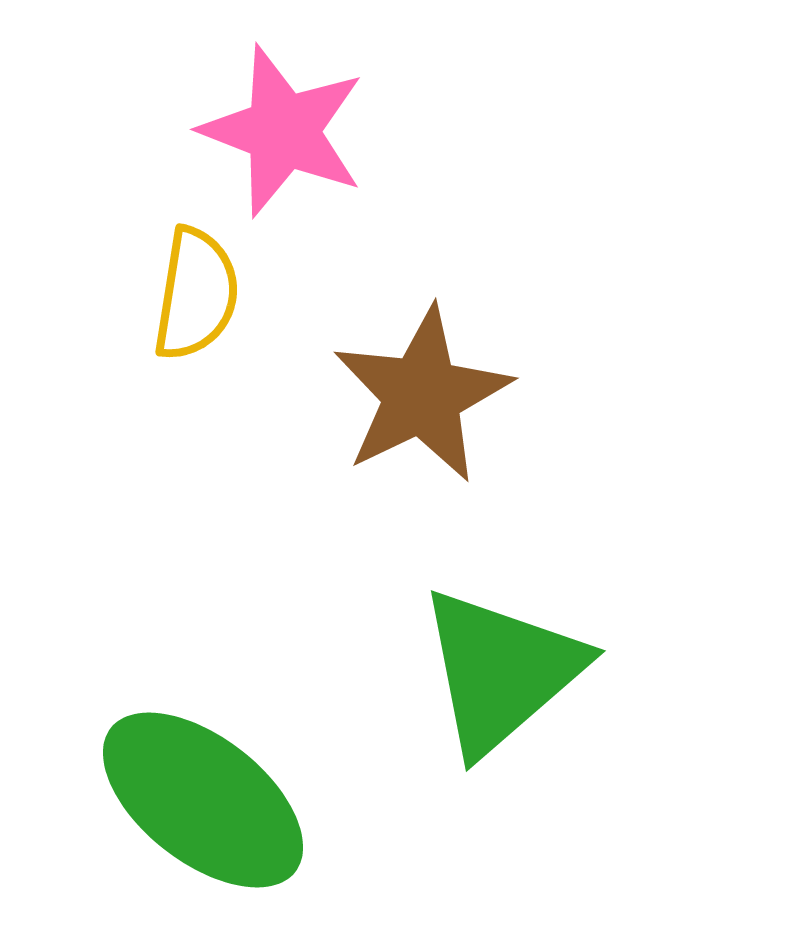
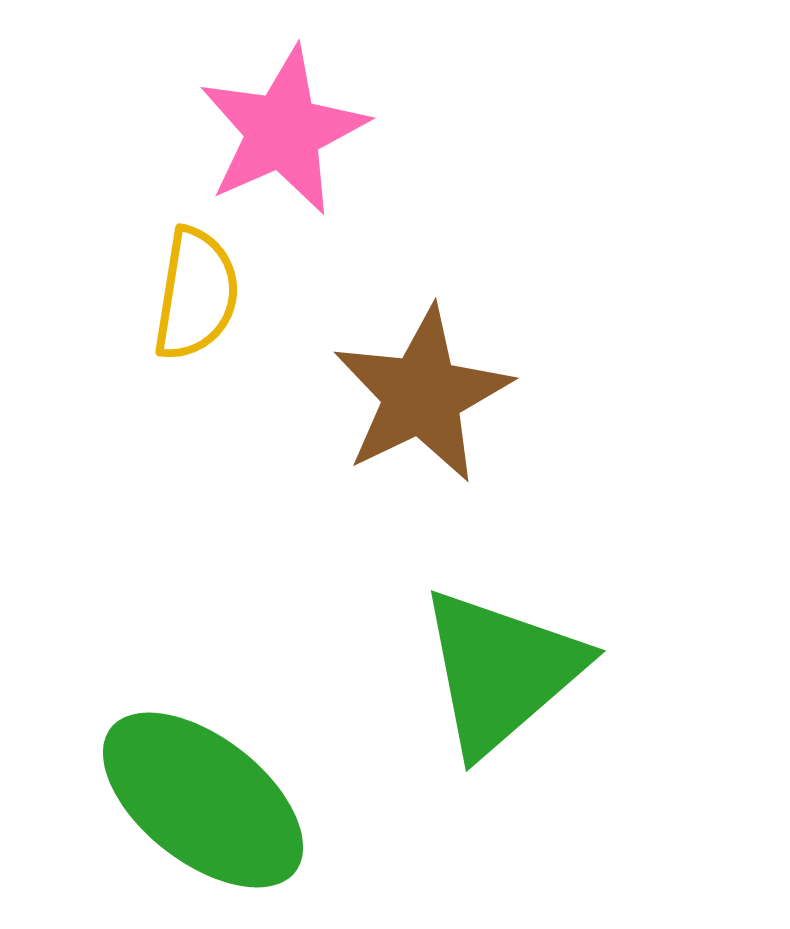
pink star: rotated 27 degrees clockwise
